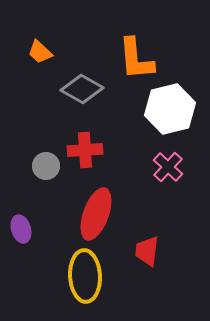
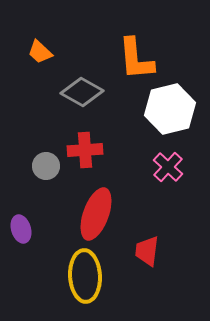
gray diamond: moved 3 px down
